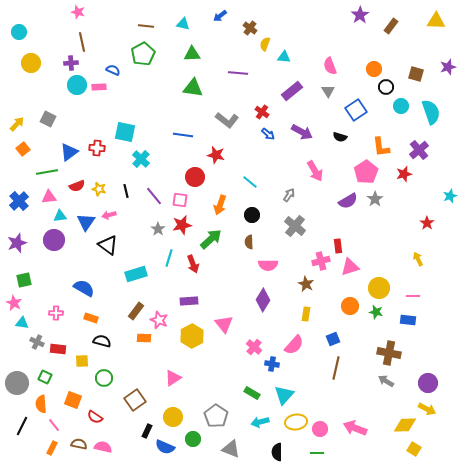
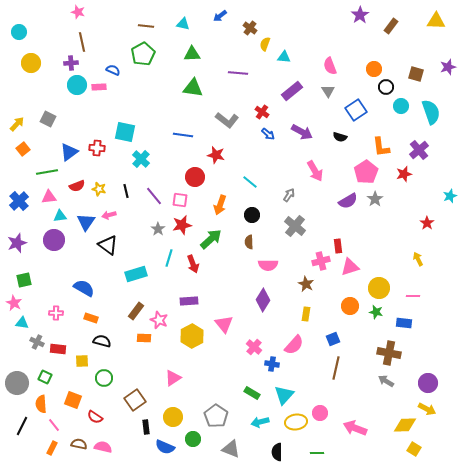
blue rectangle at (408, 320): moved 4 px left, 3 px down
pink circle at (320, 429): moved 16 px up
black rectangle at (147, 431): moved 1 px left, 4 px up; rotated 32 degrees counterclockwise
